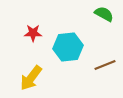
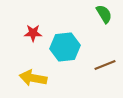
green semicircle: rotated 30 degrees clockwise
cyan hexagon: moved 3 px left
yellow arrow: moved 2 px right; rotated 64 degrees clockwise
